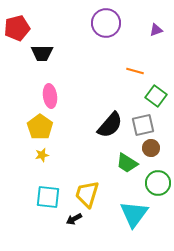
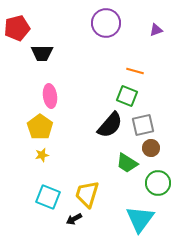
green square: moved 29 px left; rotated 15 degrees counterclockwise
cyan square: rotated 15 degrees clockwise
cyan triangle: moved 6 px right, 5 px down
